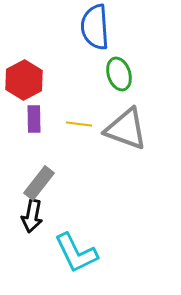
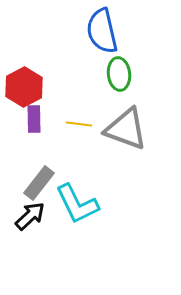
blue semicircle: moved 7 px right, 4 px down; rotated 9 degrees counterclockwise
green ellipse: rotated 12 degrees clockwise
red hexagon: moved 7 px down
black arrow: moved 2 px left; rotated 144 degrees counterclockwise
cyan L-shape: moved 1 px right, 49 px up
